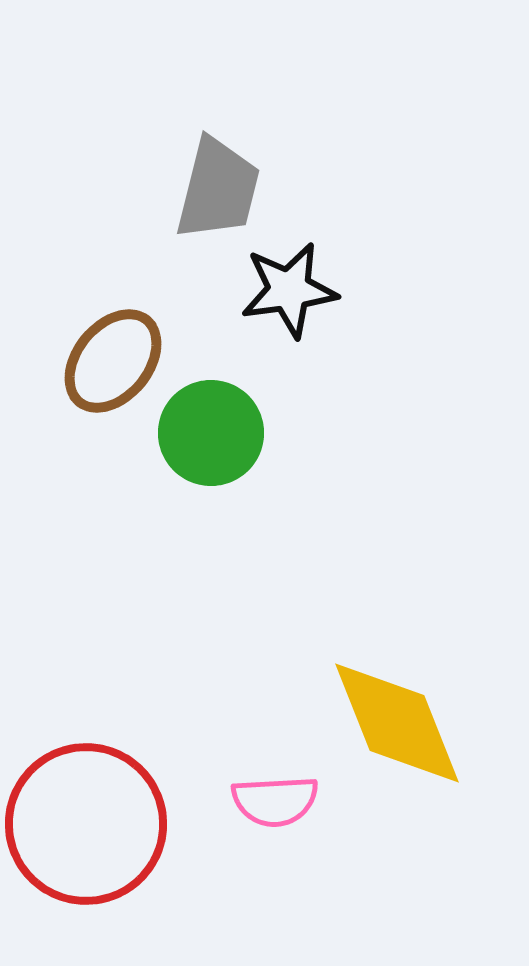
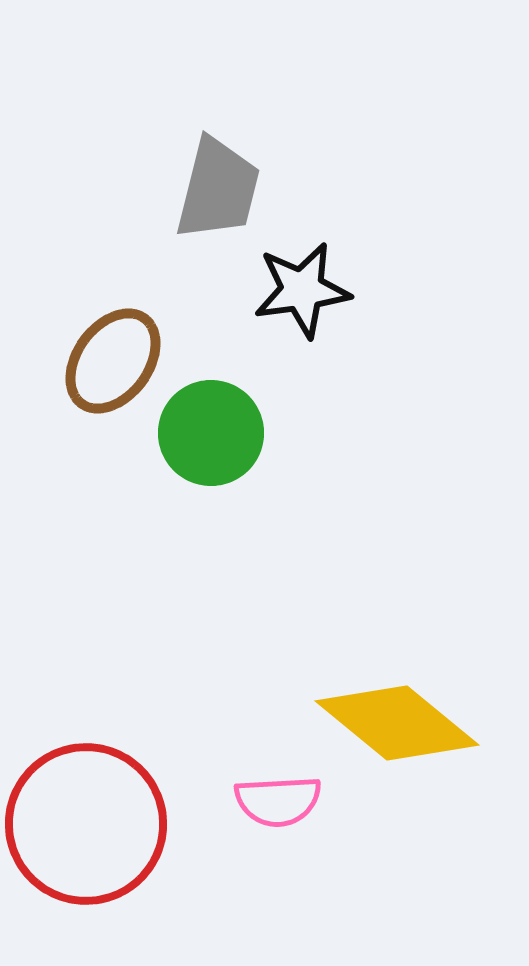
black star: moved 13 px right
brown ellipse: rotated 3 degrees counterclockwise
yellow diamond: rotated 29 degrees counterclockwise
pink semicircle: moved 3 px right
